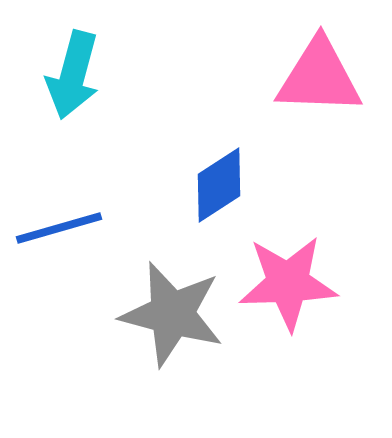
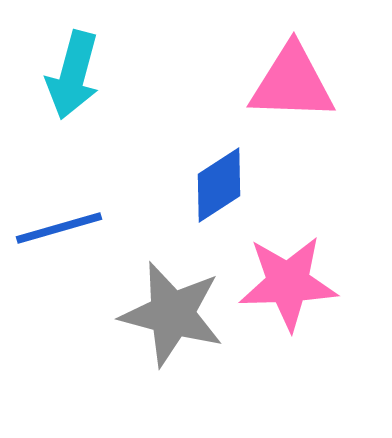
pink triangle: moved 27 px left, 6 px down
